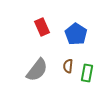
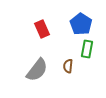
red rectangle: moved 2 px down
blue pentagon: moved 5 px right, 10 px up
green rectangle: moved 24 px up
